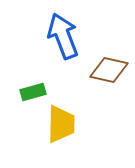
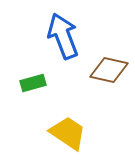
green rectangle: moved 9 px up
yellow trapezoid: moved 7 px right, 9 px down; rotated 57 degrees counterclockwise
